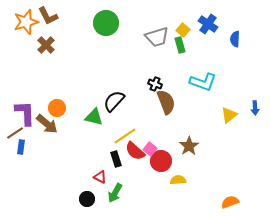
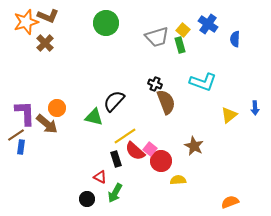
brown L-shape: rotated 40 degrees counterclockwise
brown cross: moved 1 px left, 2 px up
brown line: moved 1 px right, 2 px down
brown star: moved 5 px right; rotated 12 degrees counterclockwise
